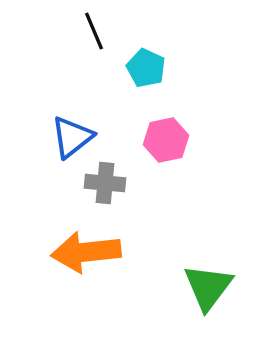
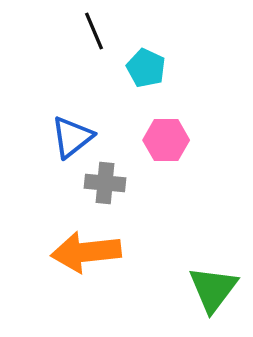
pink hexagon: rotated 12 degrees clockwise
green triangle: moved 5 px right, 2 px down
